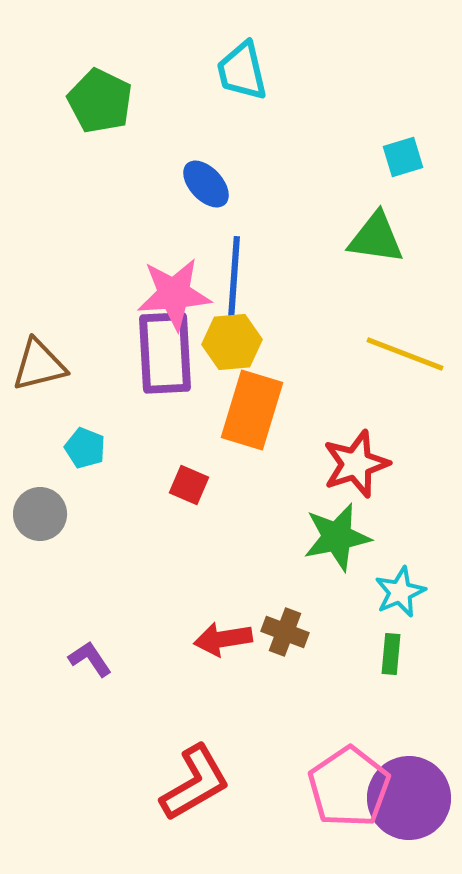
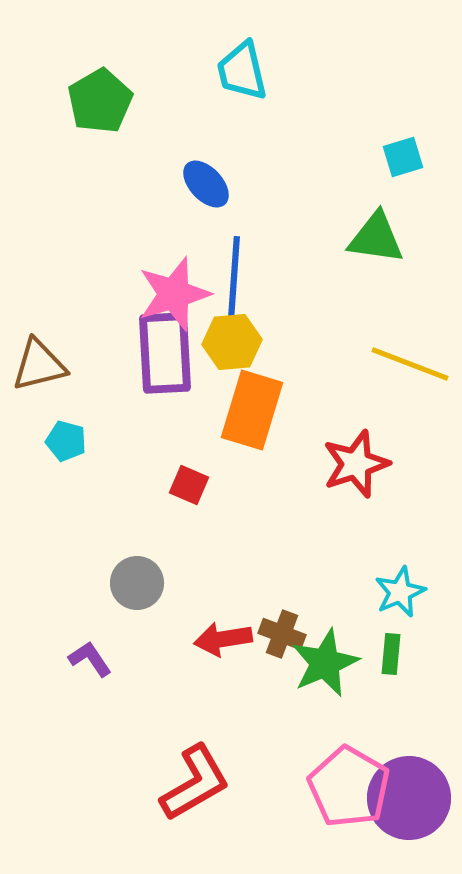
green pentagon: rotated 16 degrees clockwise
pink star: rotated 12 degrees counterclockwise
yellow line: moved 5 px right, 10 px down
cyan pentagon: moved 19 px left, 7 px up; rotated 6 degrees counterclockwise
gray circle: moved 97 px right, 69 px down
green star: moved 12 px left, 126 px down; rotated 12 degrees counterclockwise
brown cross: moved 3 px left, 2 px down
pink pentagon: rotated 8 degrees counterclockwise
